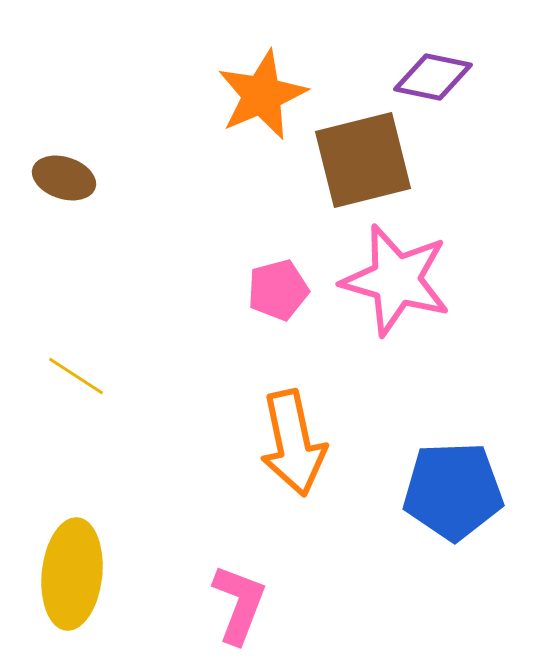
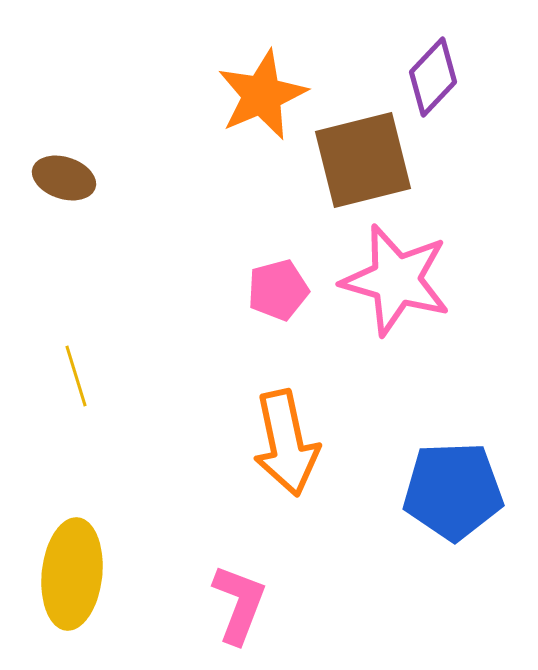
purple diamond: rotated 58 degrees counterclockwise
yellow line: rotated 40 degrees clockwise
orange arrow: moved 7 px left
